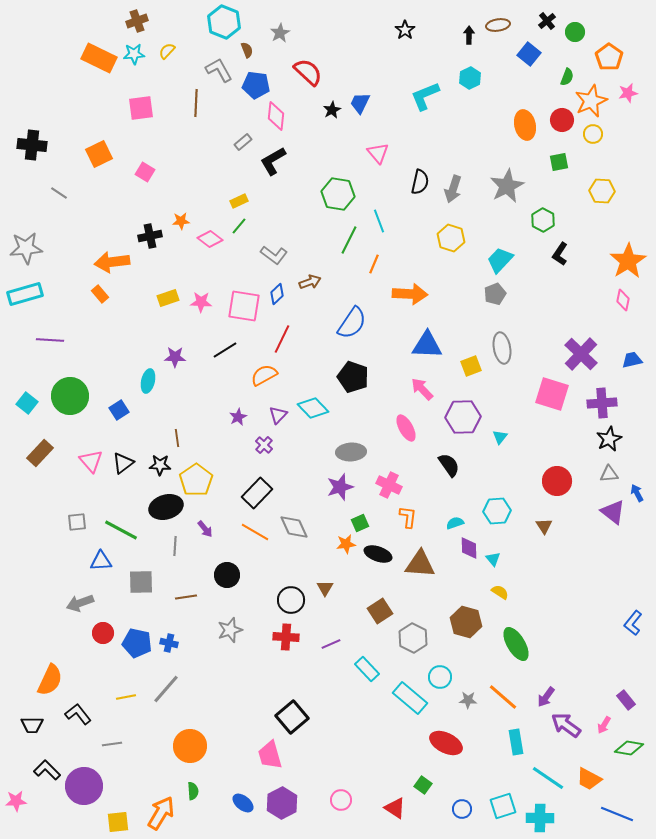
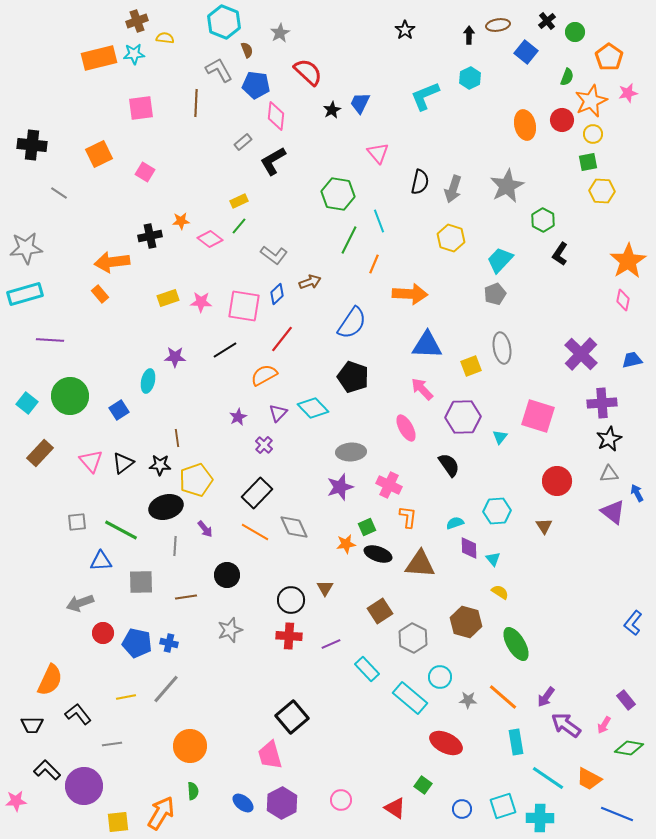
yellow semicircle at (167, 51): moved 2 px left, 13 px up; rotated 54 degrees clockwise
blue square at (529, 54): moved 3 px left, 2 px up
orange rectangle at (99, 58): rotated 40 degrees counterclockwise
green square at (559, 162): moved 29 px right
red line at (282, 339): rotated 12 degrees clockwise
pink square at (552, 394): moved 14 px left, 22 px down
purple triangle at (278, 415): moved 2 px up
yellow pentagon at (196, 480): rotated 16 degrees clockwise
green square at (360, 523): moved 7 px right, 4 px down
red cross at (286, 637): moved 3 px right, 1 px up
